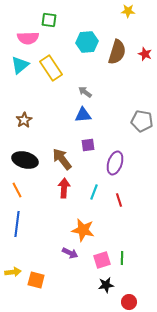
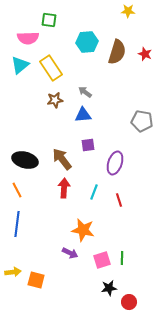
brown star: moved 31 px right, 20 px up; rotated 21 degrees clockwise
black star: moved 3 px right, 3 px down
